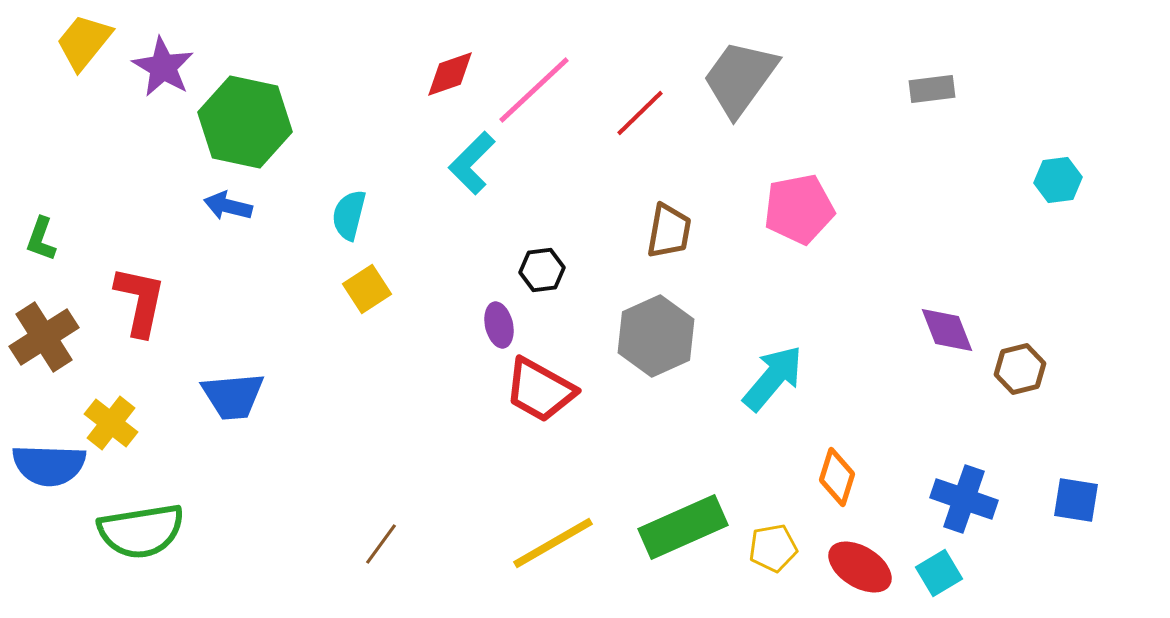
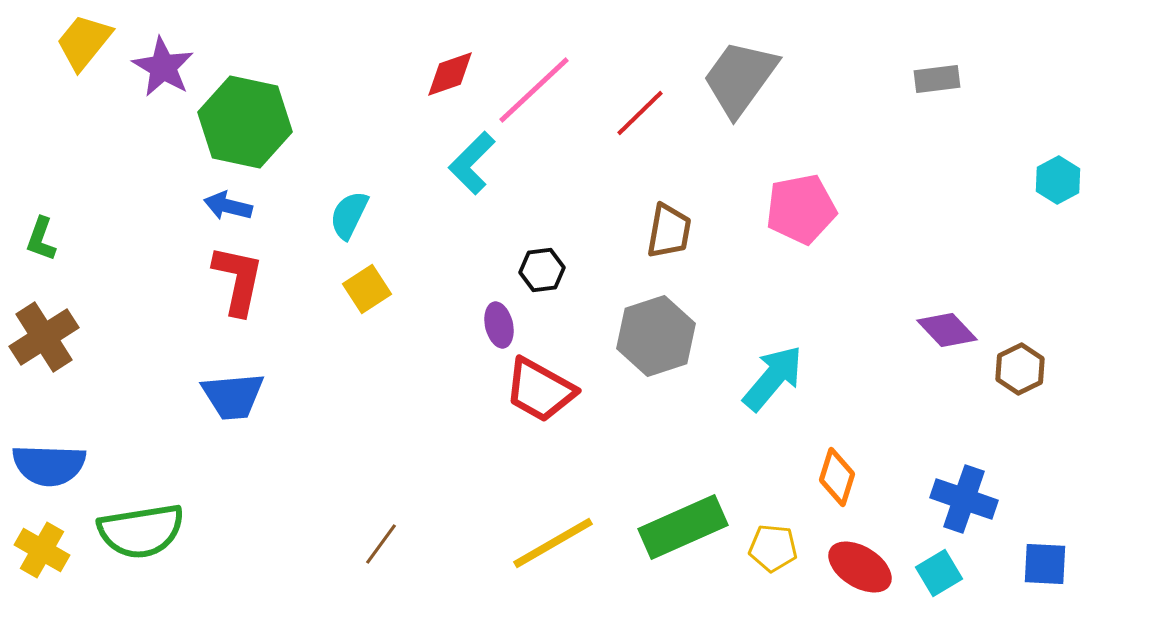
gray rectangle: moved 5 px right, 10 px up
cyan hexagon: rotated 21 degrees counterclockwise
pink pentagon: moved 2 px right
cyan semicircle: rotated 12 degrees clockwise
red L-shape: moved 98 px right, 21 px up
purple diamond: rotated 22 degrees counterclockwise
gray hexagon: rotated 6 degrees clockwise
brown hexagon: rotated 12 degrees counterclockwise
yellow cross: moved 69 px left, 127 px down; rotated 8 degrees counterclockwise
blue square: moved 31 px left, 64 px down; rotated 6 degrees counterclockwise
yellow pentagon: rotated 15 degrees clockwise
